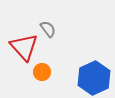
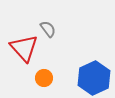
red triangle: moved 1 px down
orange circle: moved 2 px right, 6 px down
